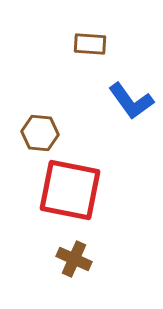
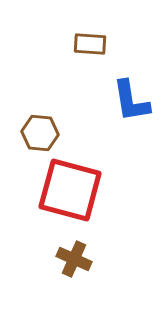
blue L-shape: rotated 27 degrees clockwise
red square: rotated 4 degrees clockwise
